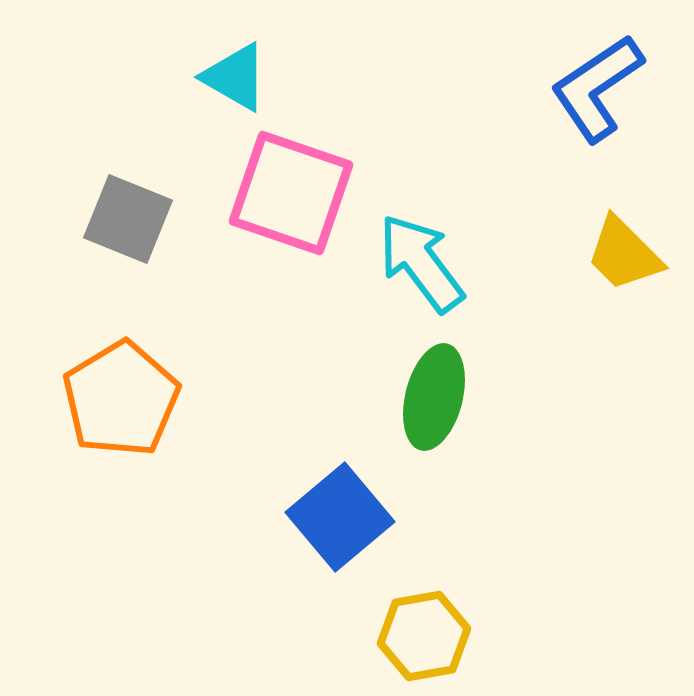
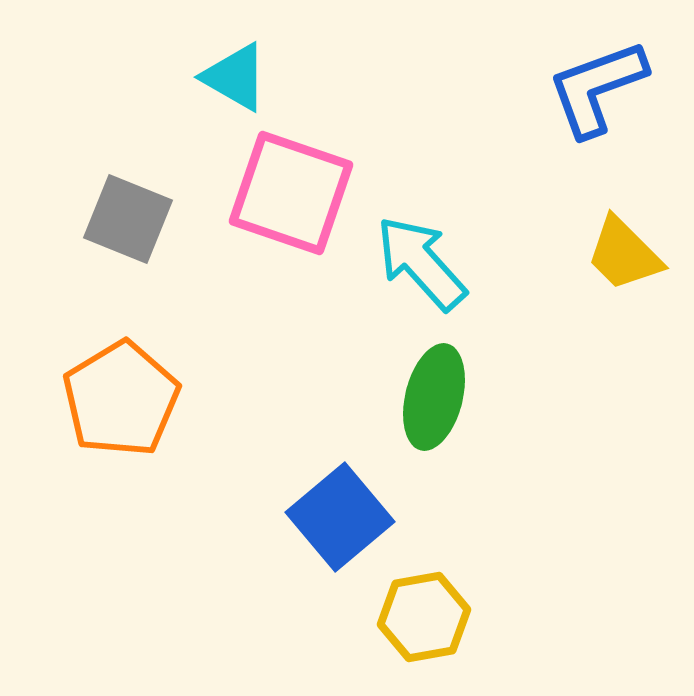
blue L-shape: rotated 14 degrees clockwise
cyan arrow: rotated 5 degrees counterclockwise
yellow hexagon: moved 19 px up
